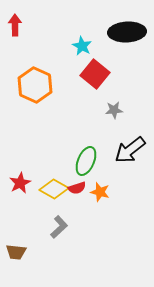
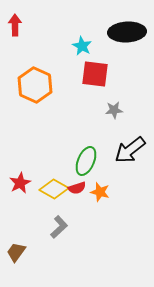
red square: rotated 32 degrees counterclockwise
brown trapezoid: rotated 120 degrees clockwise
